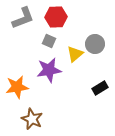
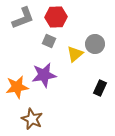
purple star: moved 5 px left, 5 px down
black rectangle: rotated 35 degrees counterclockwise
